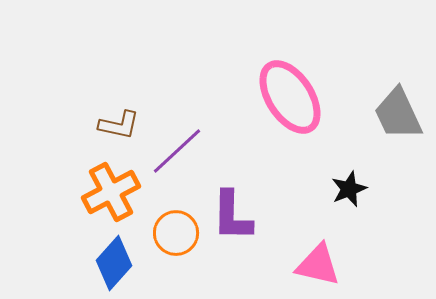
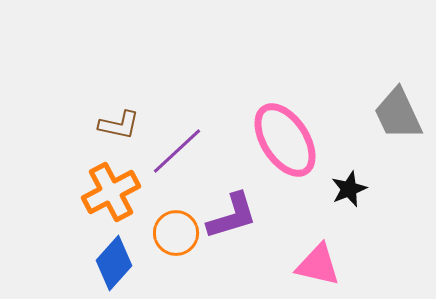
pink ellipse: moved 5 px left, 43 px down
purple L-shape: rotated 108 degrees counterclockwise
